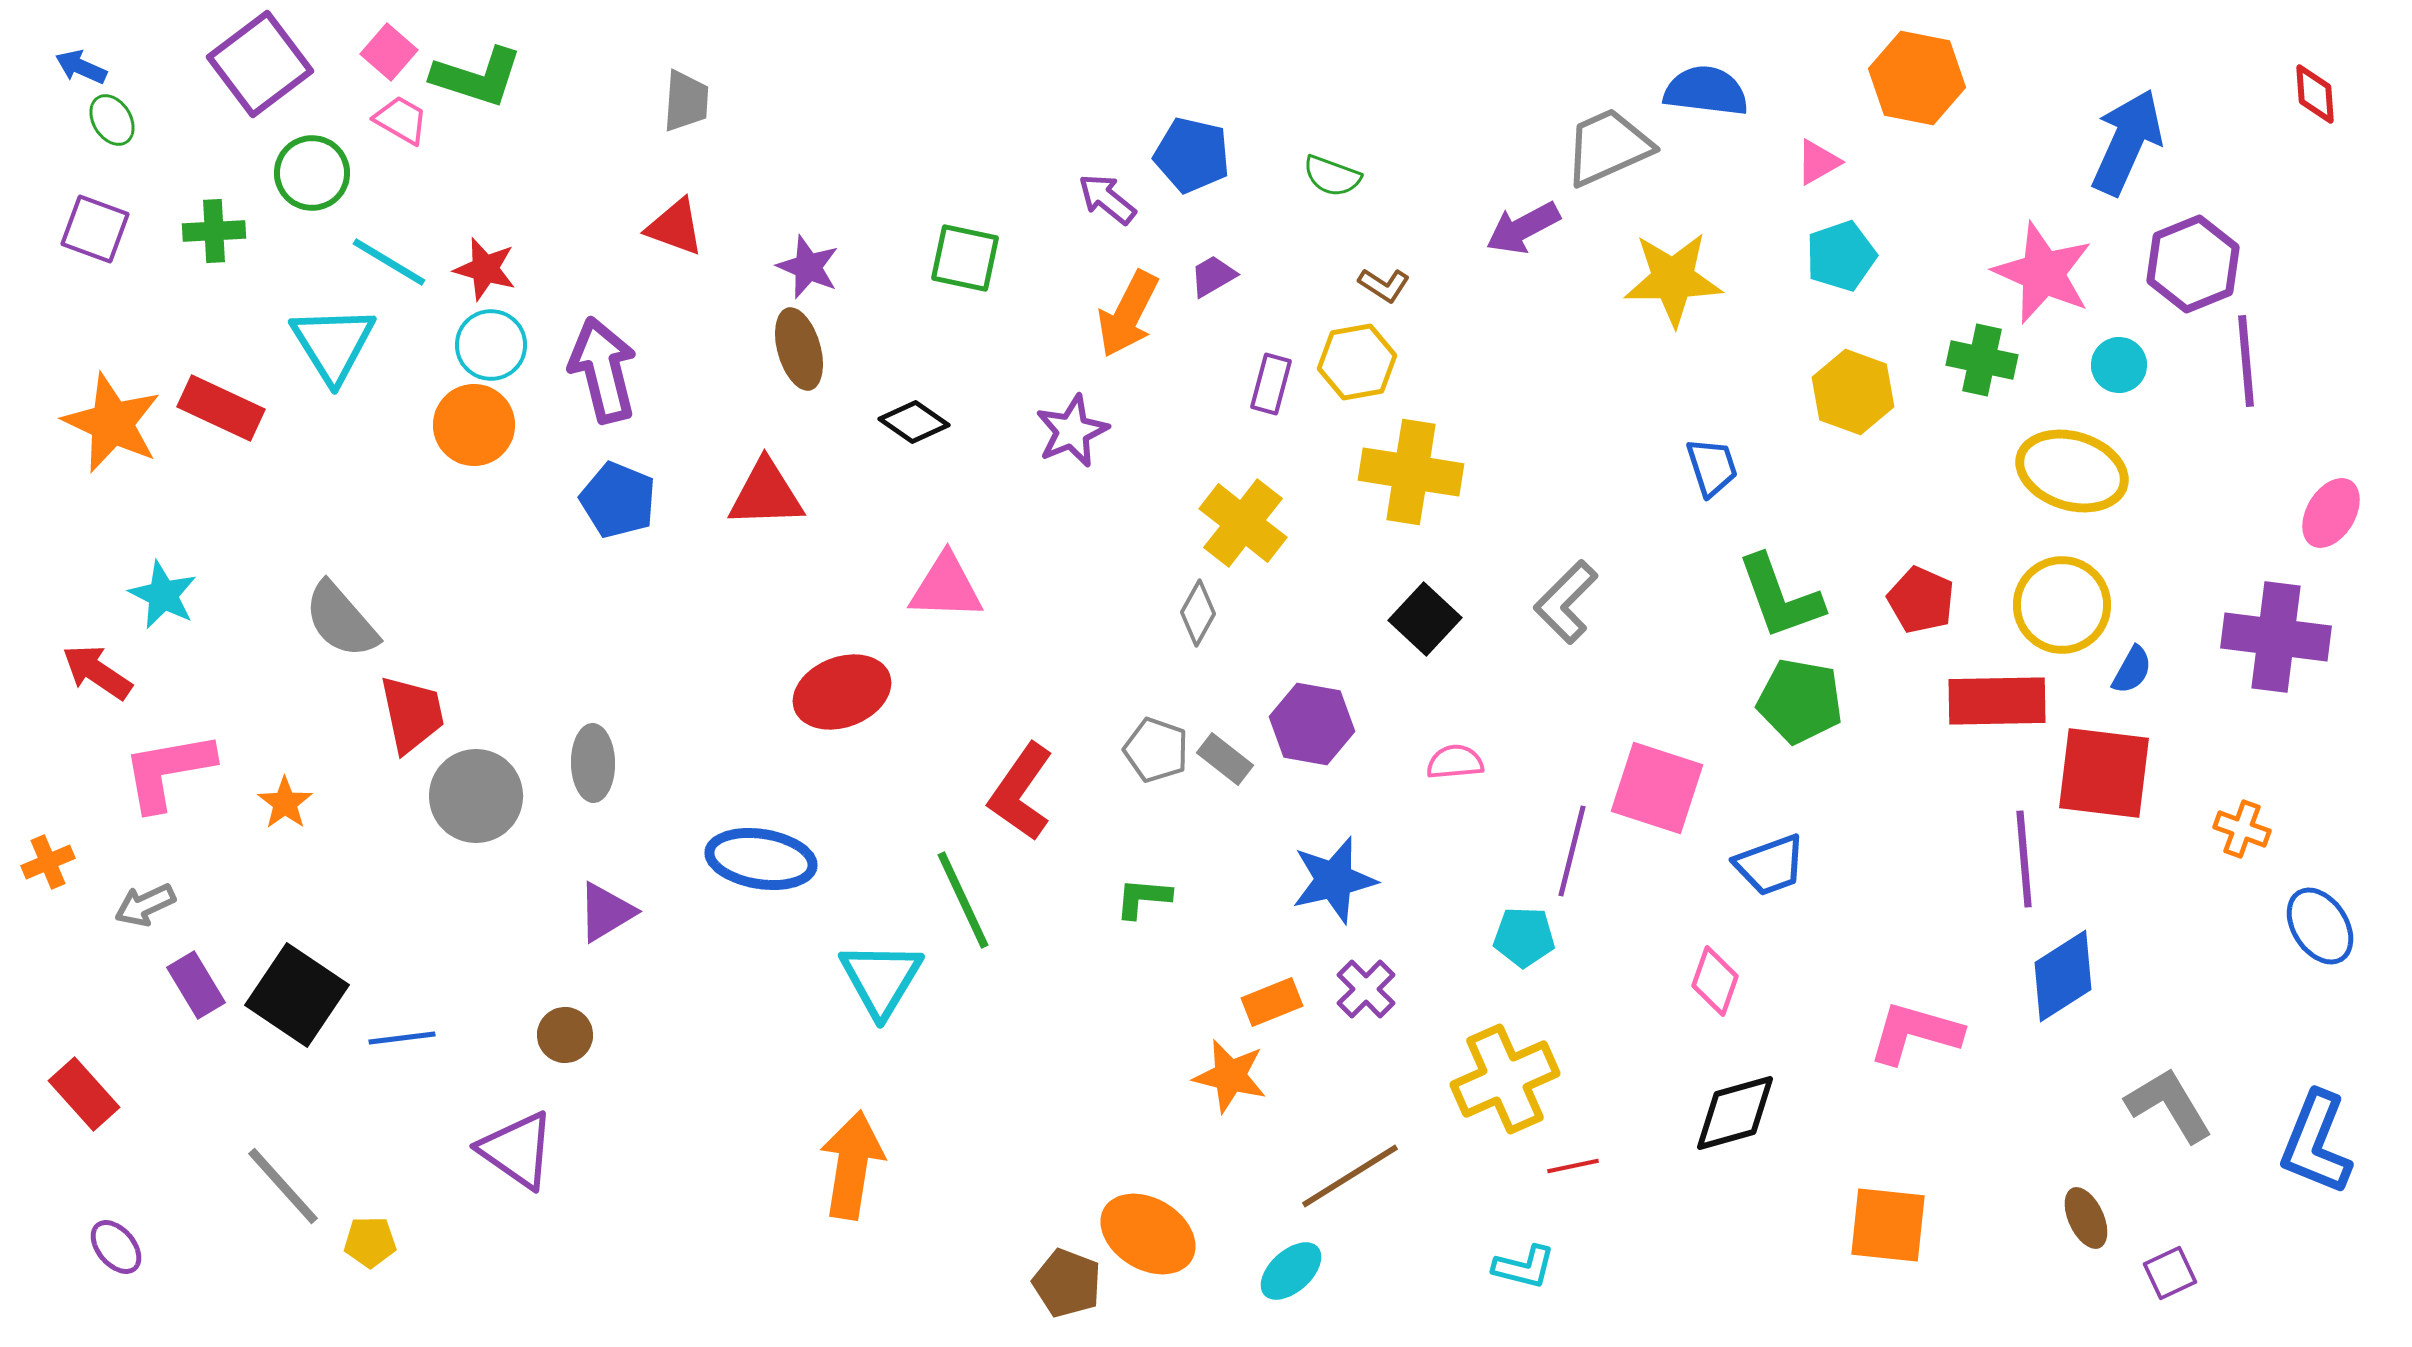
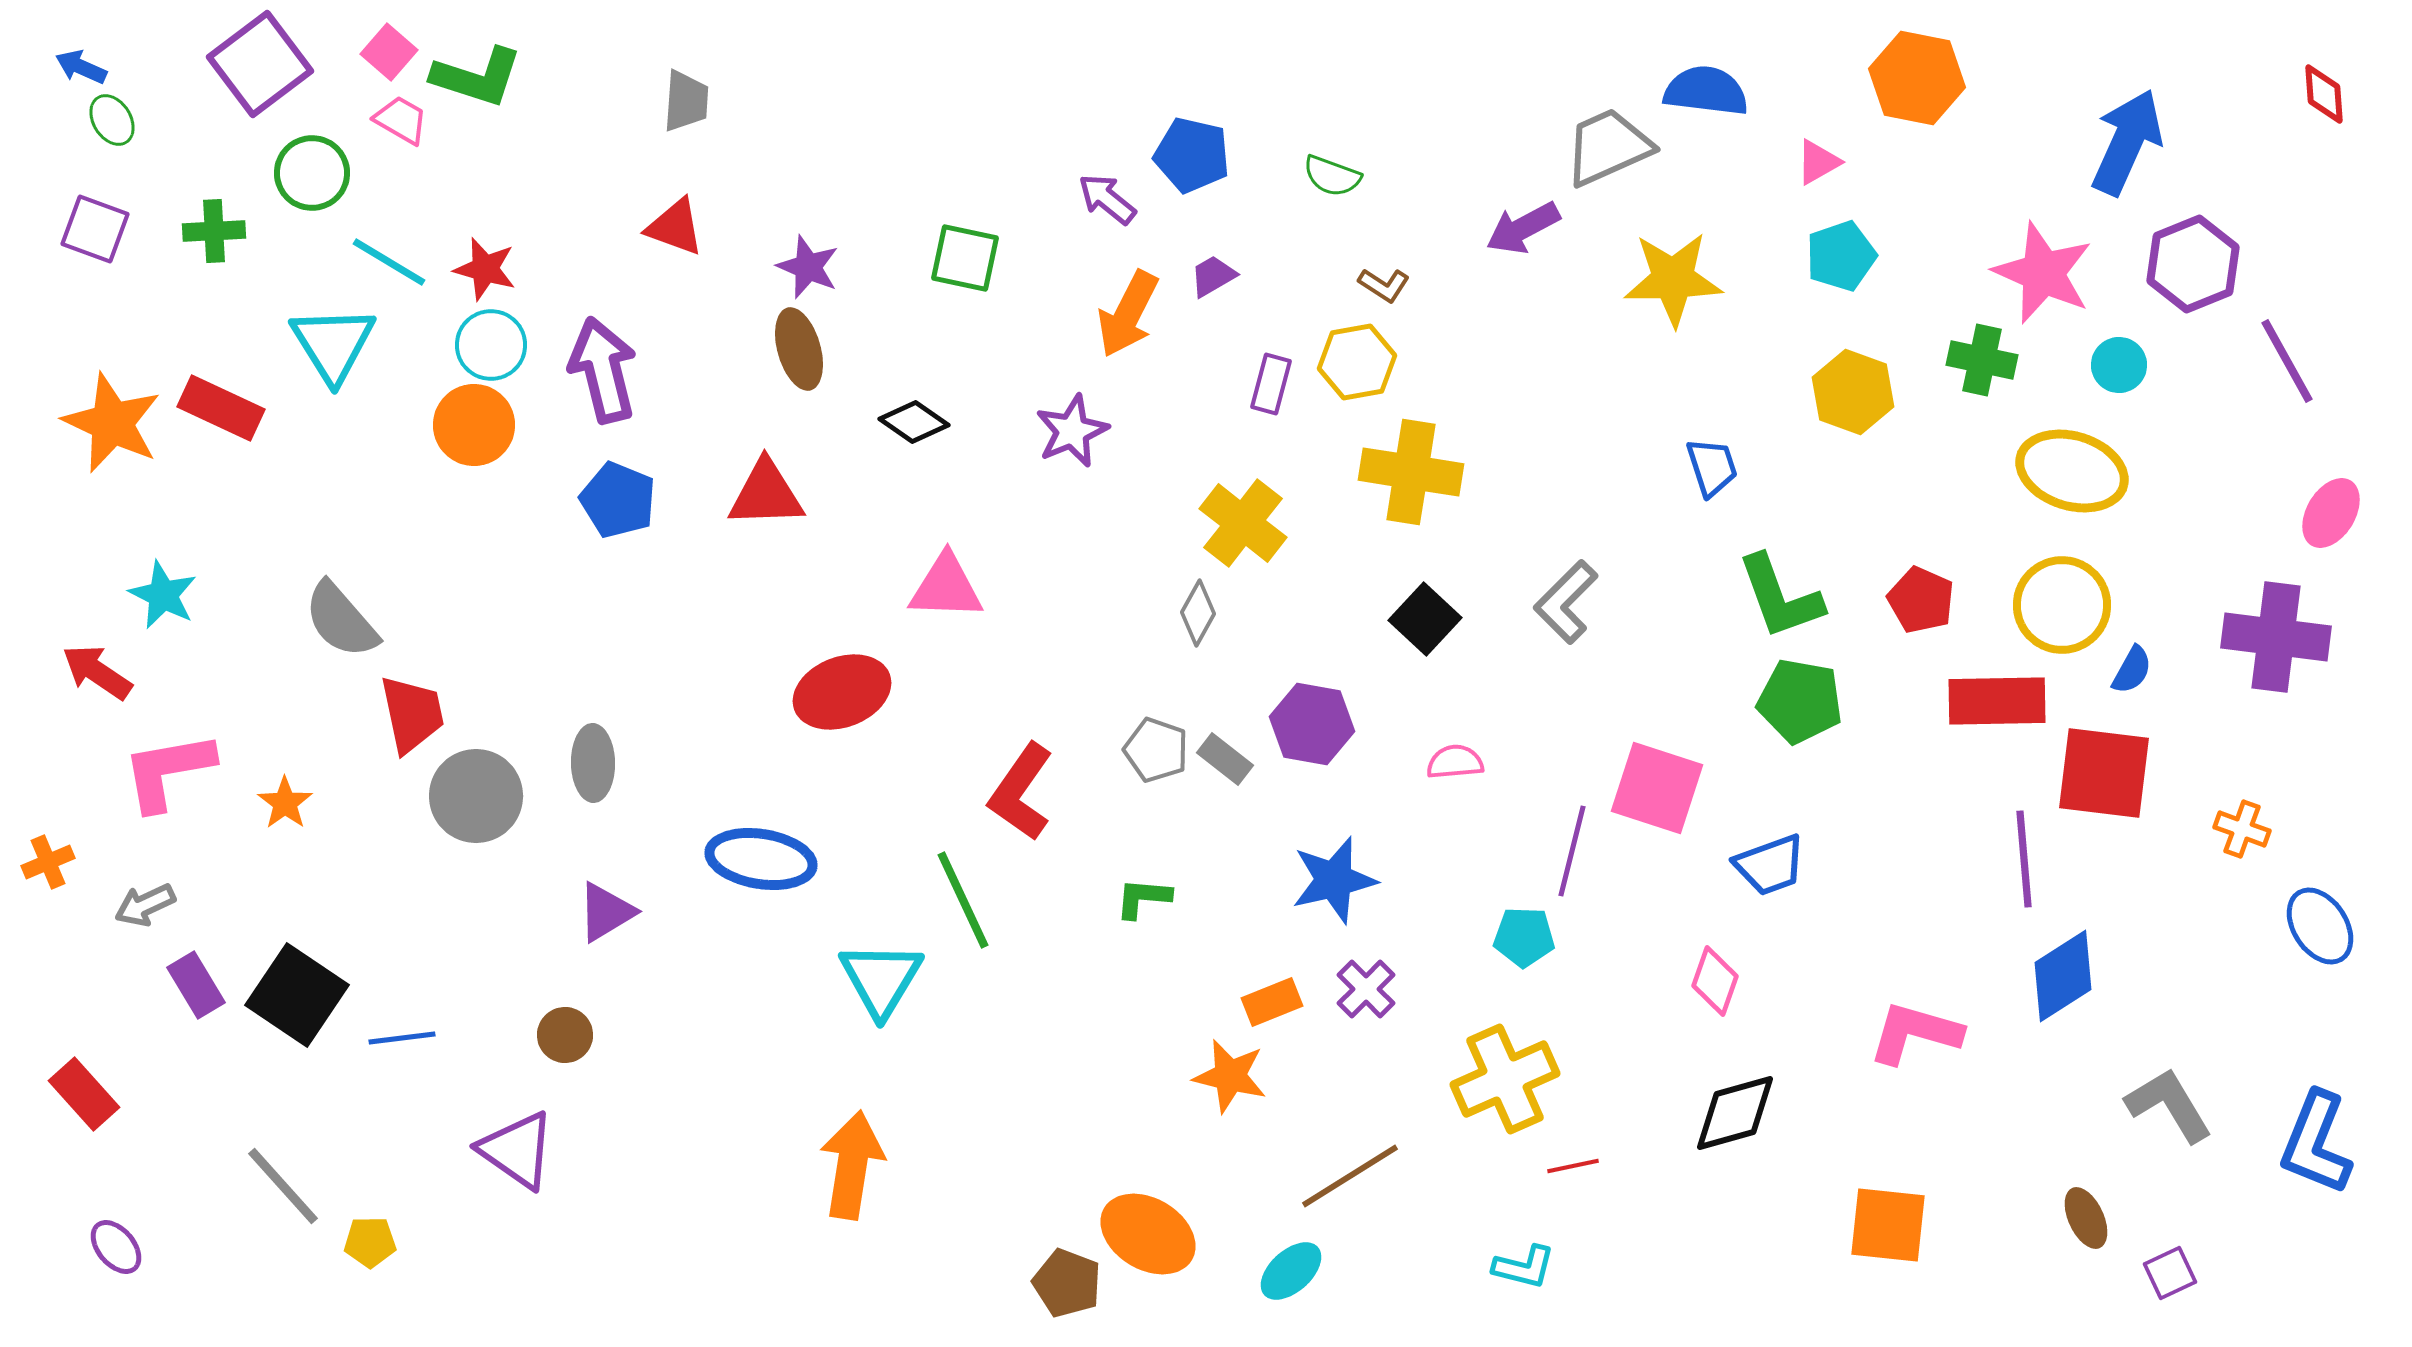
red diamond at (2315, 94): moved 9 px right
purple line at (2246, 361): moved 41 px right; rotated 24 degrees counterclockwise
